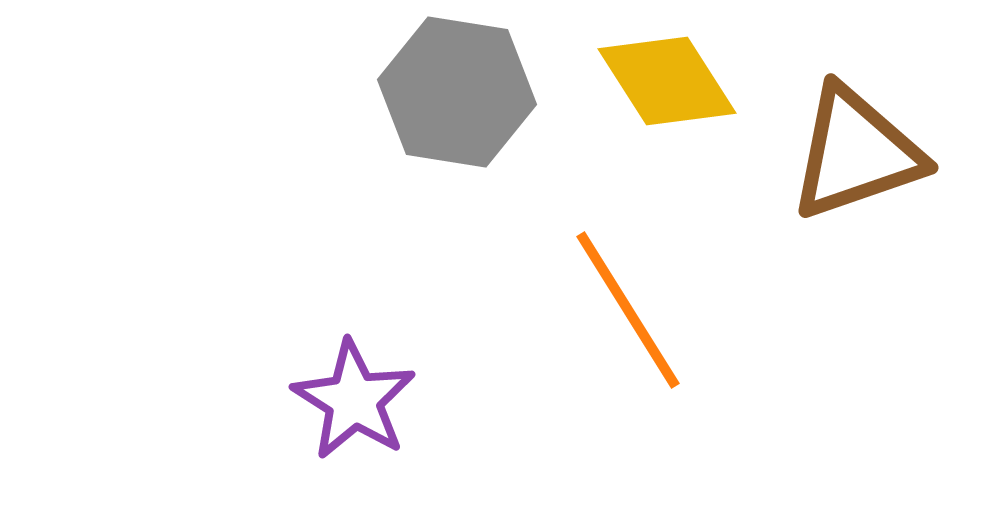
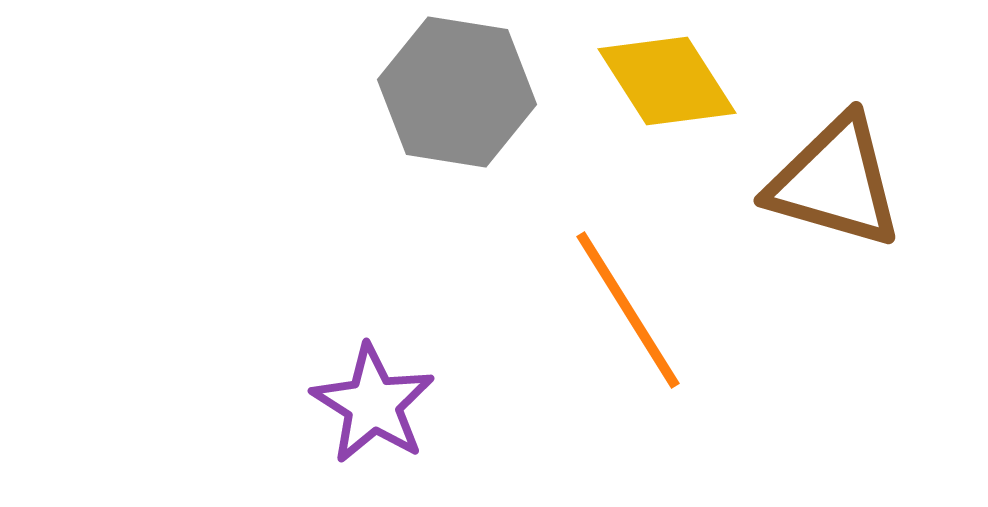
brown triangle: moved 21 px left, 29 px down; rotated 35 degrees clockwise
purple star: moved 19 px right, 4 px down
